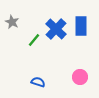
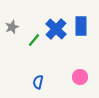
gray star: moved 5 px down; rotated 24 degrees clockwise
blue semicircle: rotated 96 degrees counterclockwise
